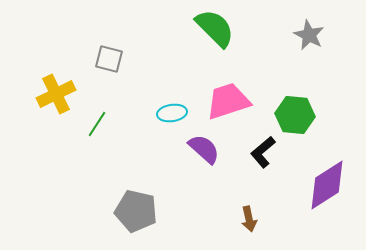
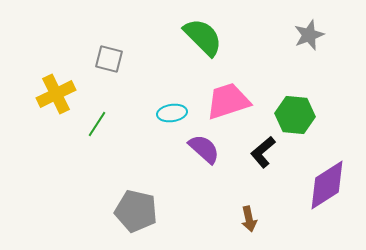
green semicircle: moved 12 px left, 9 px down
gray star: rotated 24 degrees clockwise
